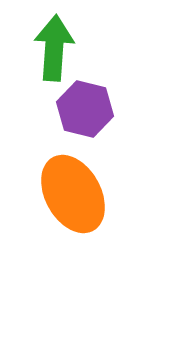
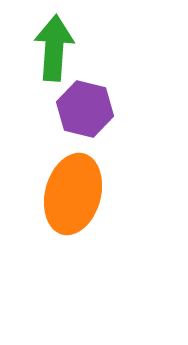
orange ellipse: rotated 44 degrees clockwise
